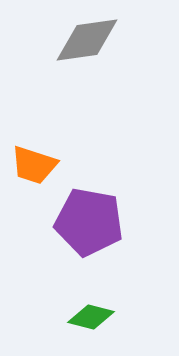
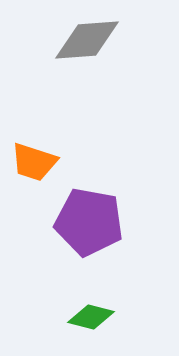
gray diamond: rotated 4 degrees clockwise
orange trapezoid: moved 3 px up
